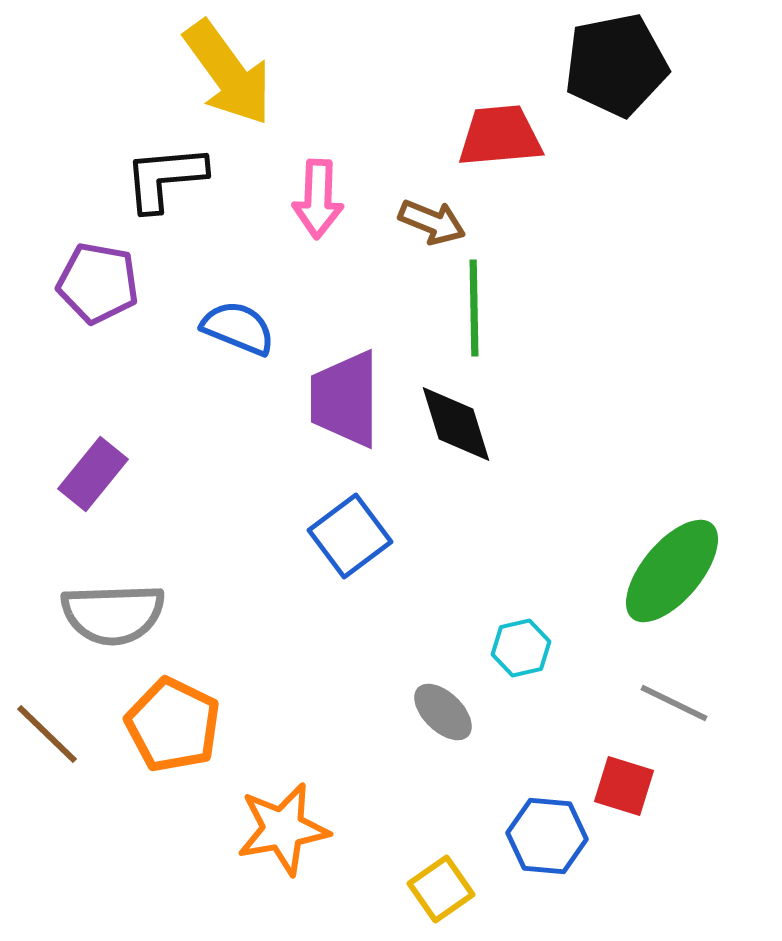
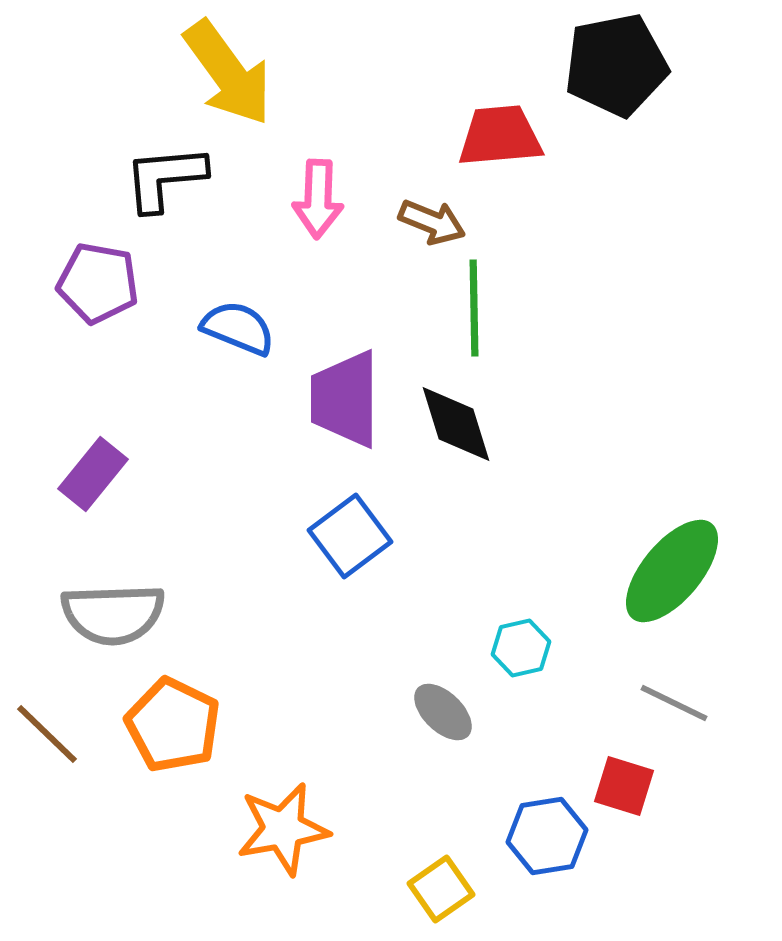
blue hexagon: rotated 14 degrees counterclockwise
